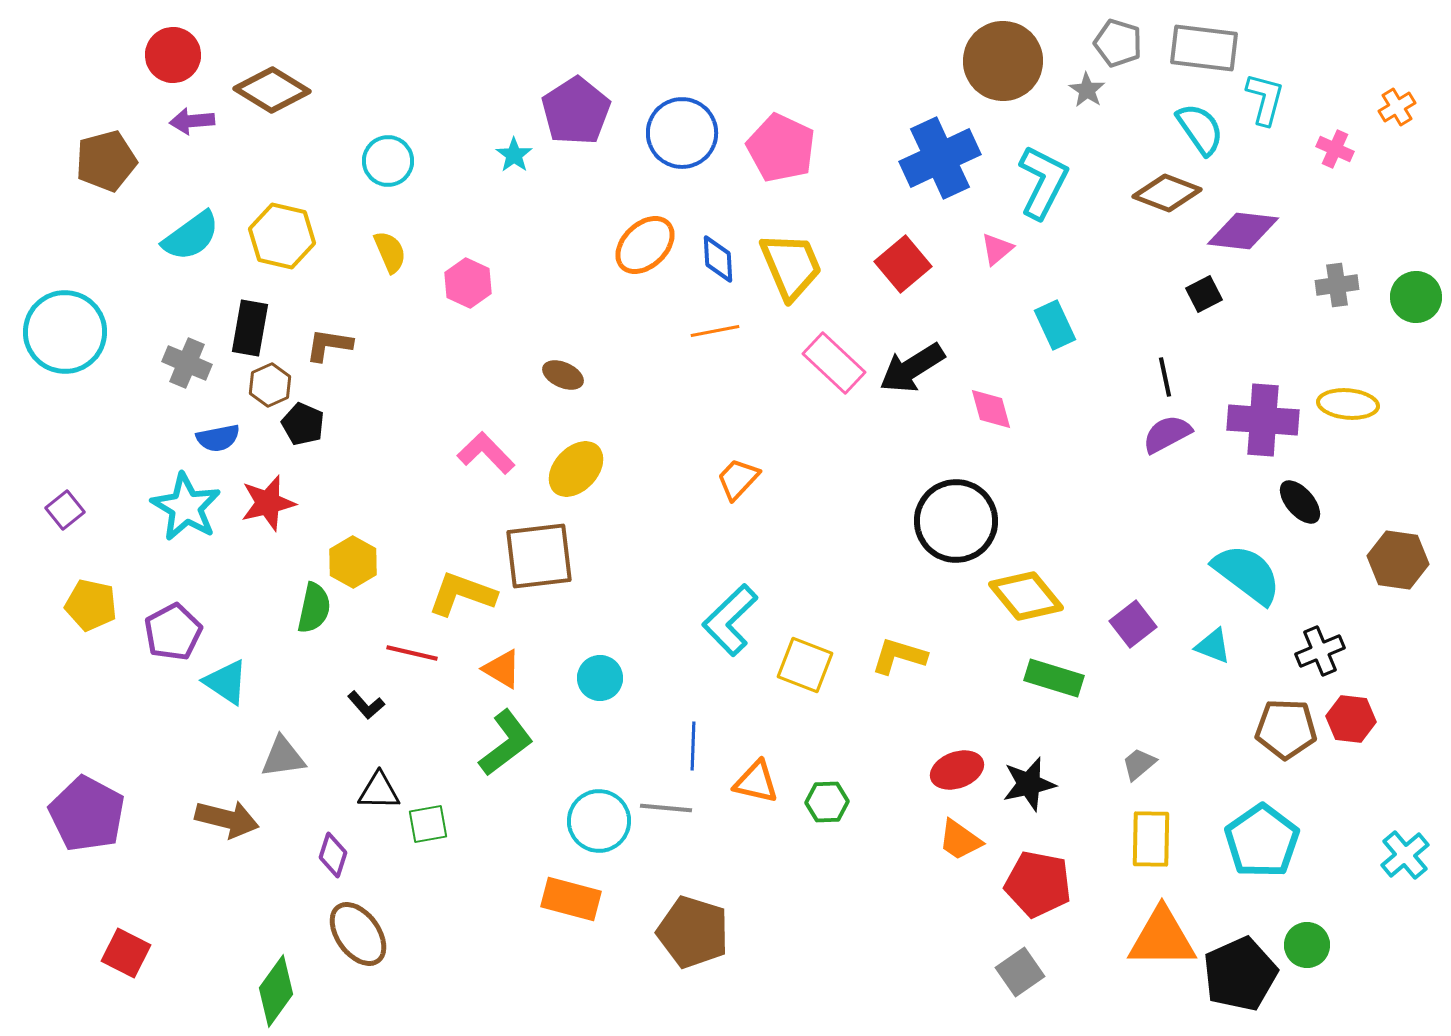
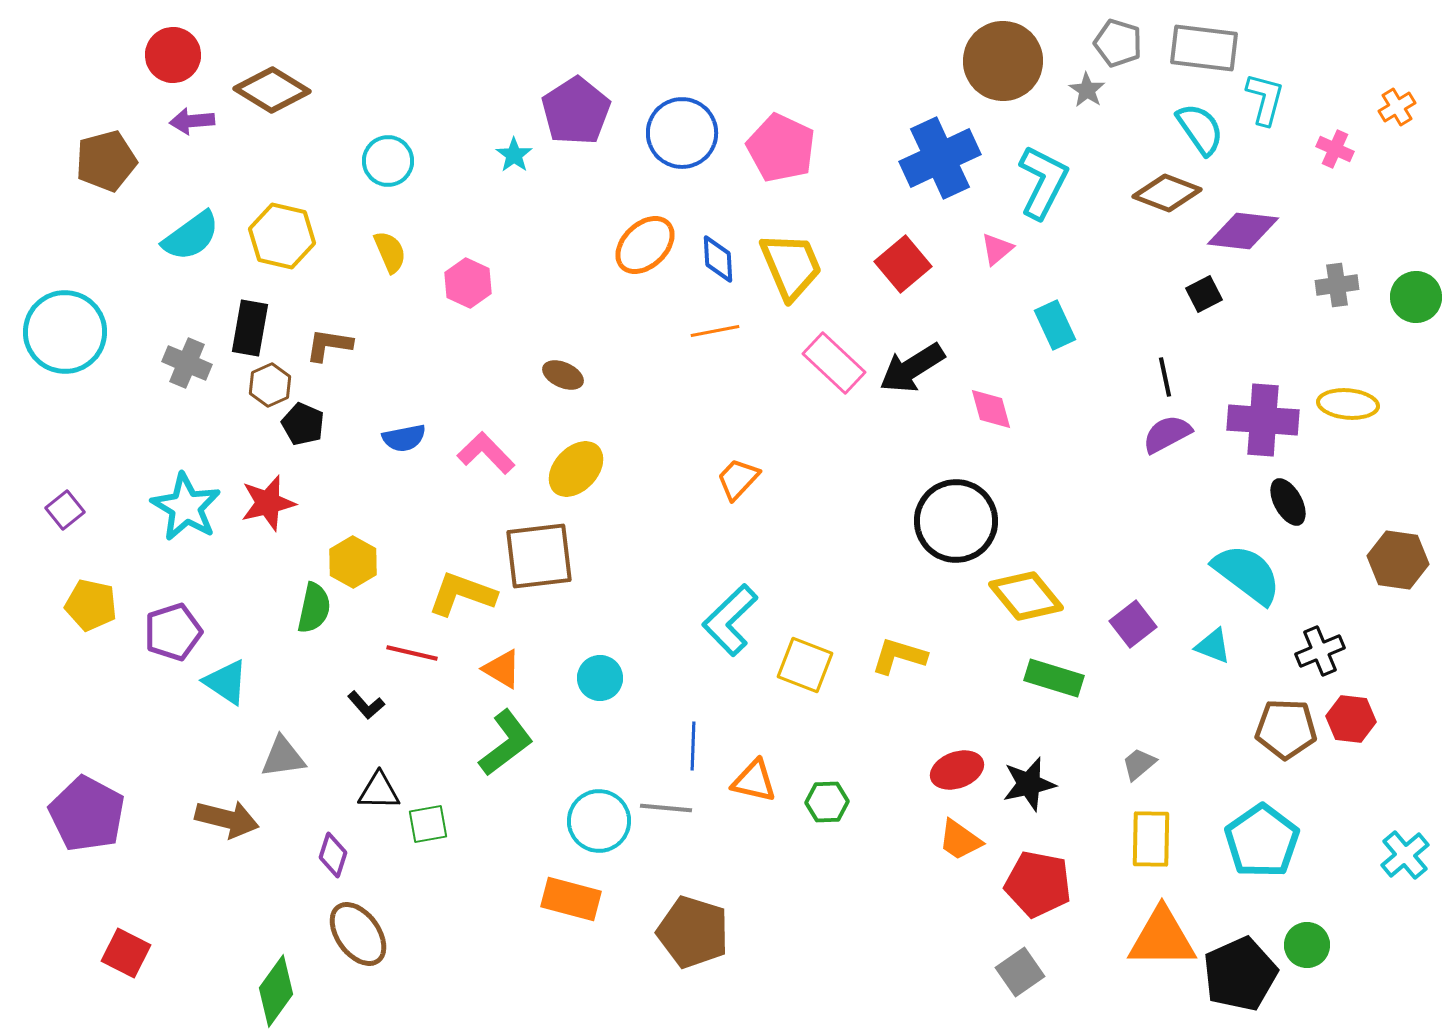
blue semicircle at (218, 438): moved 186 px right
black ellipse at (1300, 502): moved 12 px left; rotated 12 degrees clockwise
purple pentagon at (173, 632): rotated 10 degrees clockwise
orange triangle at (756, 782): moved 2 px left, 1 px up
